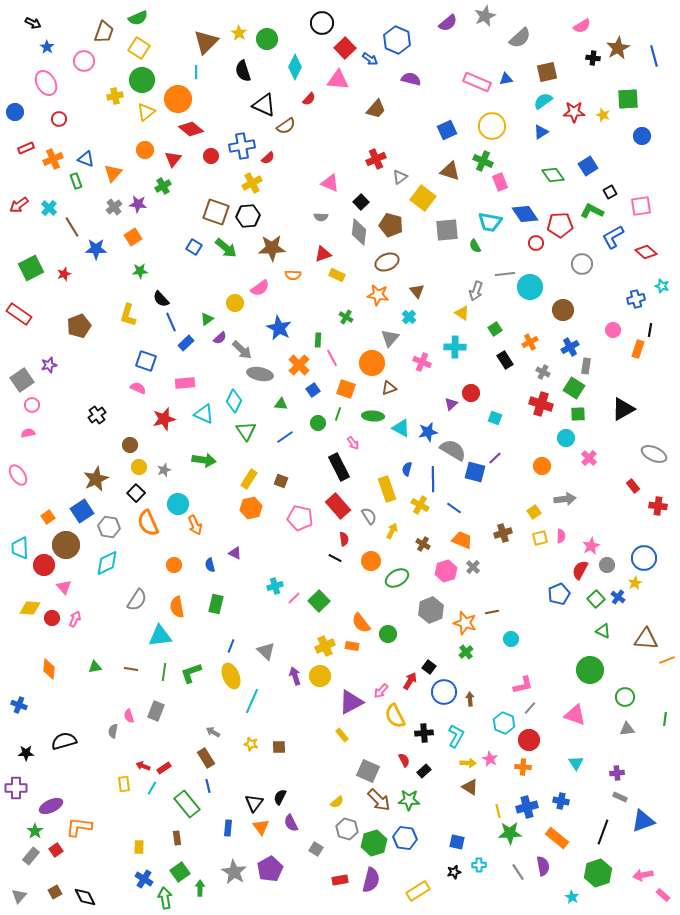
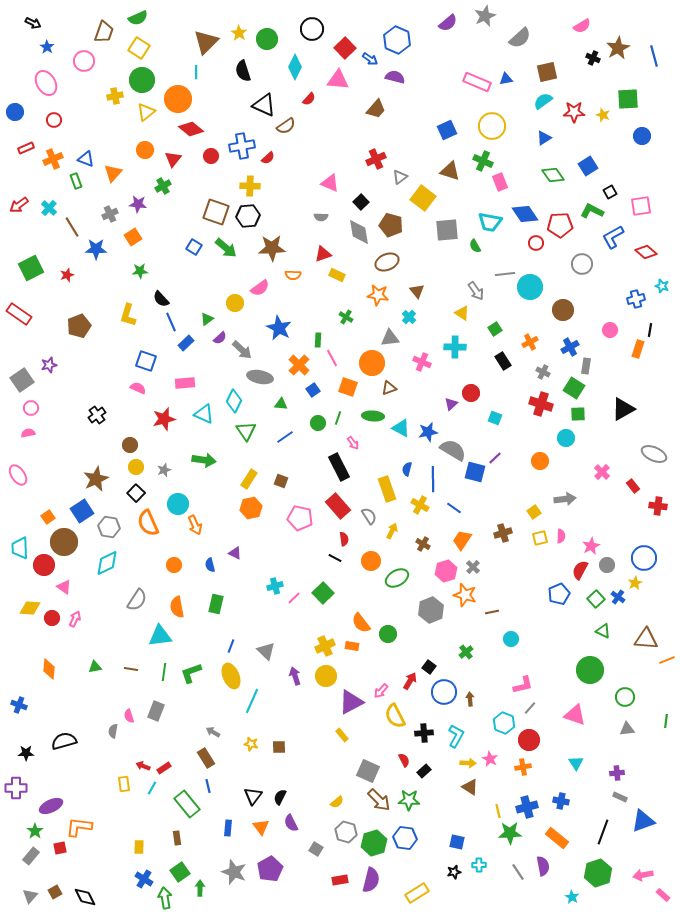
black circle at (322, 23): moved 10 px left, 6 px down
black cross at (593, 58): rotated 16 degrees clockwise
purple semicircle at (411, 79): moved 16 px left, 2 px up
red circle at (59, 119): moved 5 px left, 1 px down
blue triangle at (541, 132): moved 3 px right, 6 px down
yellow cross at (252, 183): moved 2 px left, 3 px down; rotated 30 degrees clockwise
gray cross at (114, 207): moved 4 px left, 7 px down; rotated 14 degrees clockwise
gray diamond at (359, 232): rotated 16 degrees counterclockwise
red star at (64, 274): moved 3 px right, 1 px down
gray arrow at (476, 291): rotated 54 degrees counterclockwise
pink circle at (613, 330): moved 3 px left
gray triangle at (390, 338): rotated 42 degrees clockwise
black rectangle at (505, 360): moved 2 px left, 1 px down
gray ellipse at (260, 374): moved 3 px down
orange square at (346, 389): moved 2 px right, 2 px up
pink circle at (32, 405): moved 1 px left, 3 px down
green line at (338, 414): moved 4 px down
pink cross at (589, 458): moved 13 px right, 14 px down
orange circle at (542, 466): moved 2 px left, 5 px up
yellow circle at (139, 467): moved 3 px left
orange trapezoid at (462, 540): rotated 80 degrees counterclockwise
brown circle at (66, 545): moved 2 px left, 3 px up
pink triangle at (64, 587): rotated 14 degrees counterclockwise
green square at (319, 601): moved 4 px right, 8 px up
orange star at (465, 623): moved 28 px up
yellow circle at (320, 676): moved 6 px right
green line at (665, 719): moved 1 px right, 2 px down
orange cross at (523, 767): rotated 14 degrees counterclockwise
black triangle at (254, 803): moved 1 px left, 7 px up
gray hexagon at (347, 829): moved 1 px left, 3 px down
red square at (56, 850): moved 4 px right, 2 px up; rotated 24 degrees clockwise
gray star at (234, 872): rotated 10 degrees counterclockwise
yellow rectangle at (418, 891): moved 1 px left, 2 px down
gray triangle at (19, 896): moved 11 px right
